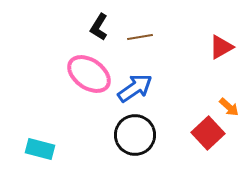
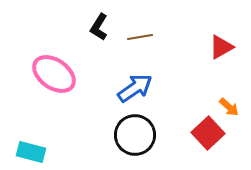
pink ellipse: moved 35 px left
cyan rectangle: moved 9 px left, 3 px down
